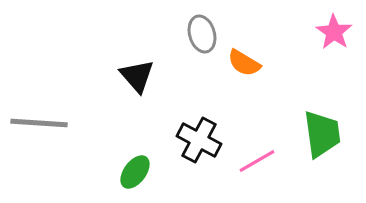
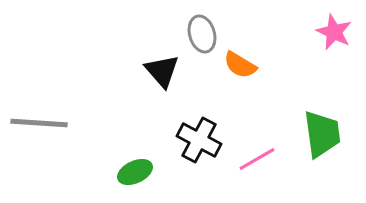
pink star: rotated 9 degrees counterclockwise
orange semicircle: moved 4 px left, 2 px down
black triangle: moved 25 px right, 5 px up
pink line: moved 2 px up
green ellipse: rotated 28 degrees clockwise
